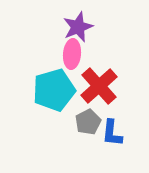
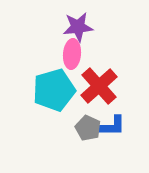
purple star: rotated 16 degrees clockwise
gray pentagon: moved 6 px down; rotated 20 degrees counterclockwise
blue L-shape: moved 7 px up; rotated 96 degrees counterclockwise
